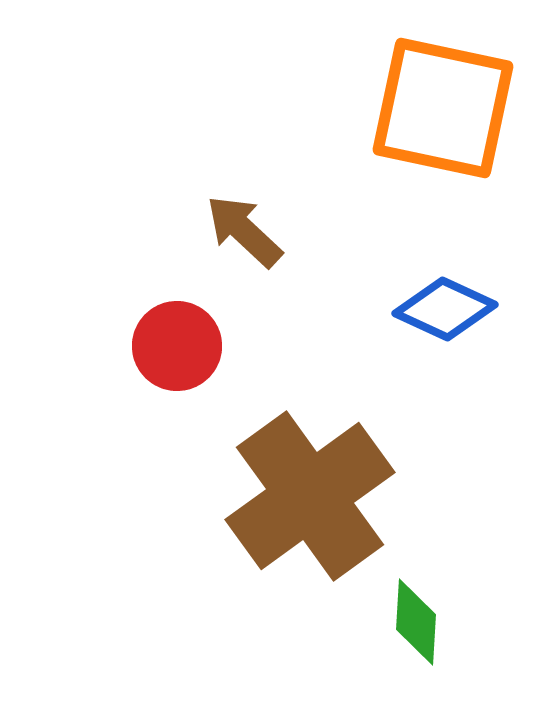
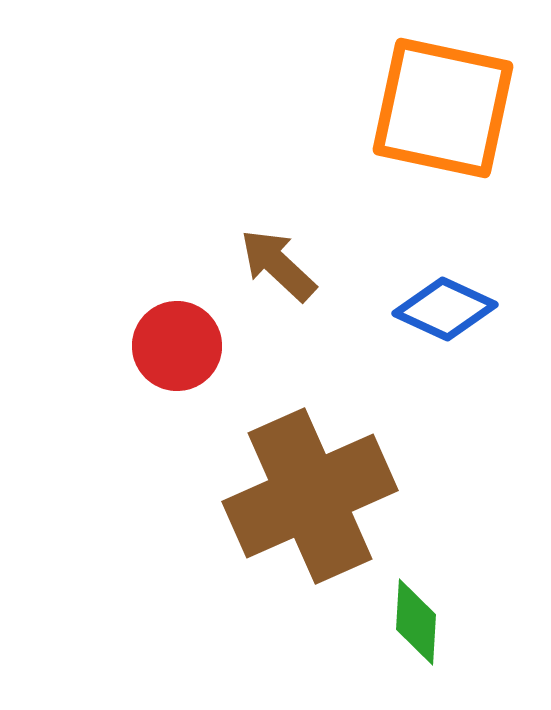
brown arrow: moved 34 px right, 34 px down
brown cross: rotated 12 degrees clockwise
